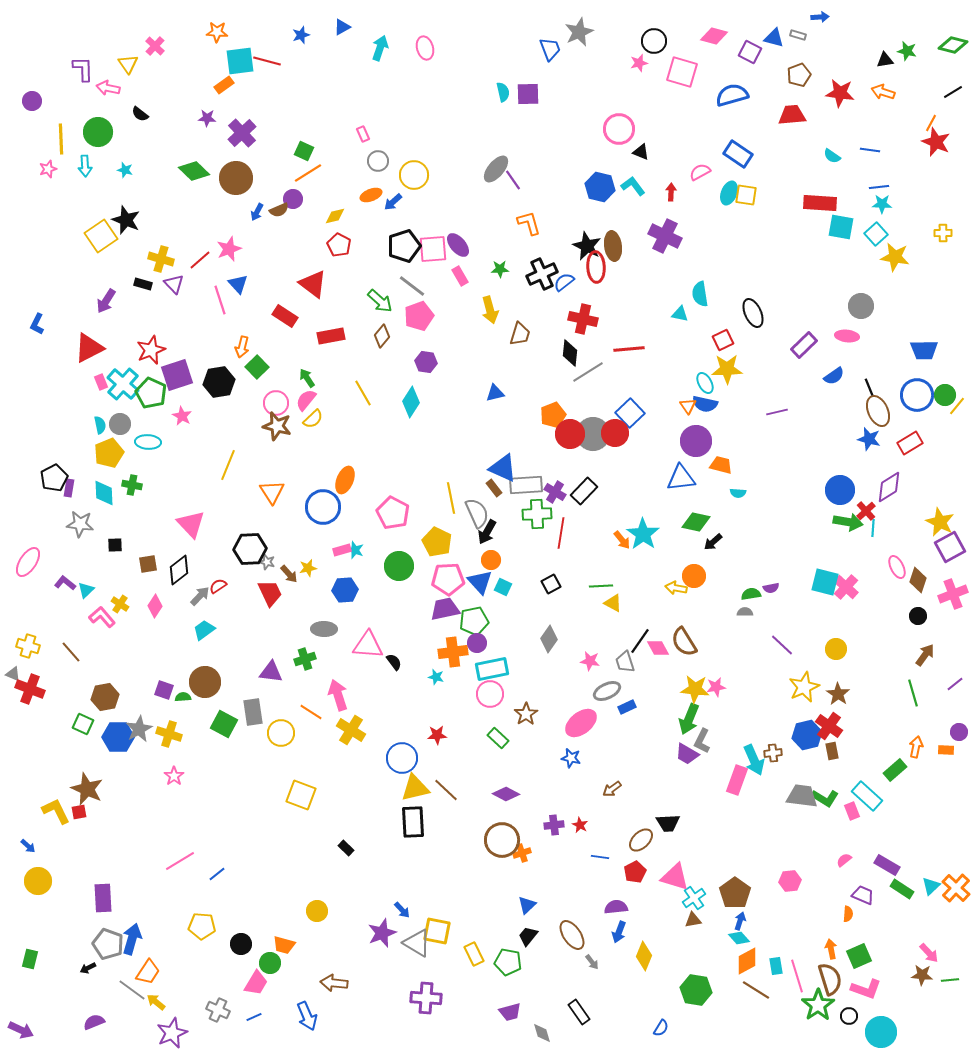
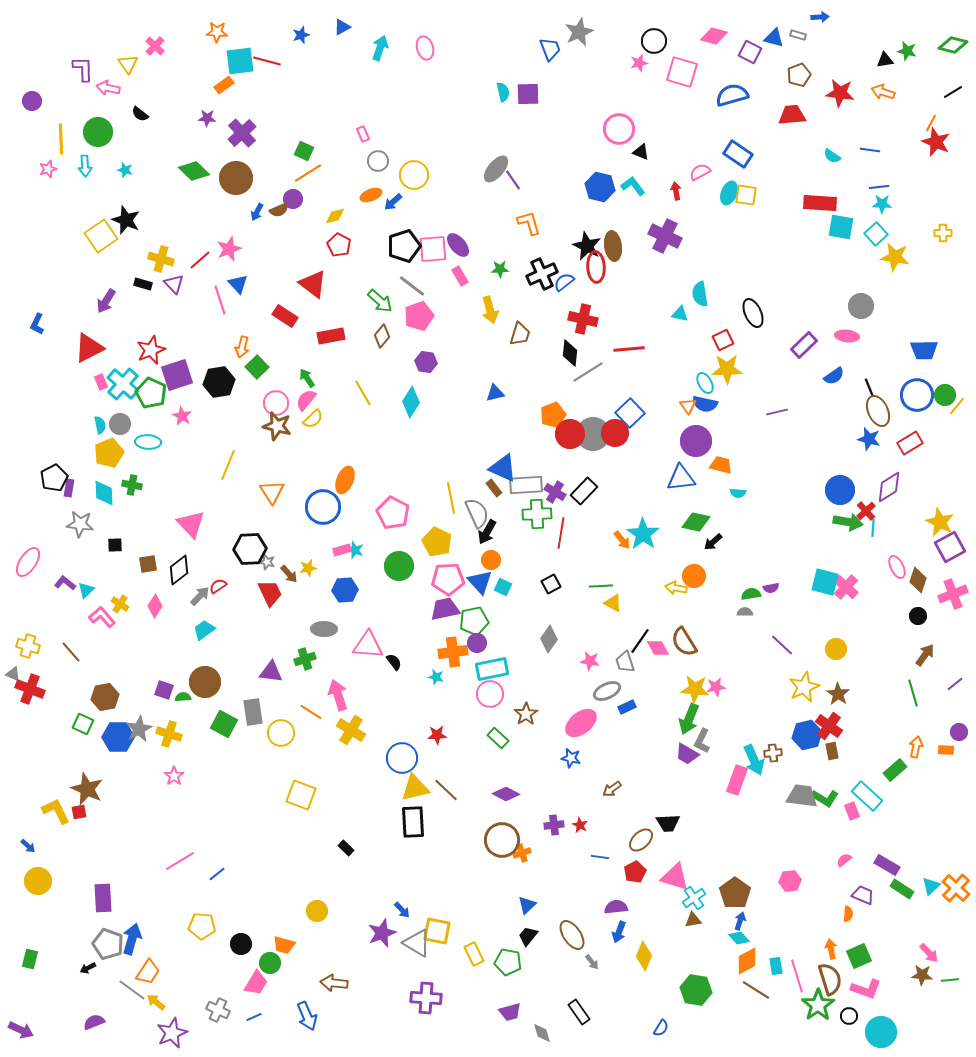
red arrow at (671, 192): moved 5 px right, 1 px up; rotated 12 degrees counterclockwise
